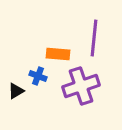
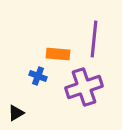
purple line: moved 1 px down
purple cross: moved 3 px right, 1 px down
black triangle: moved 22 px down
